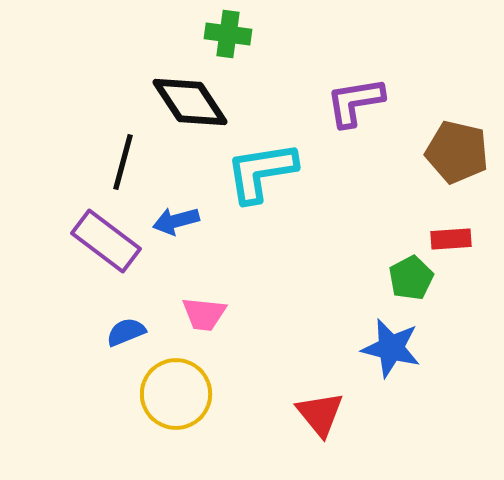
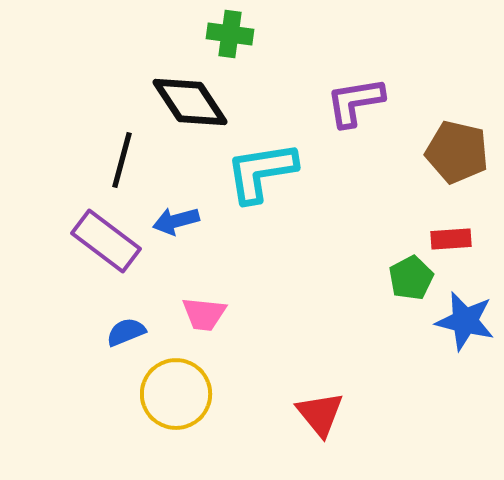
green cross: moved 2 px right
black line: moved 1 px left, 2 px up
blue star: moved 74 px right, 27 px up
